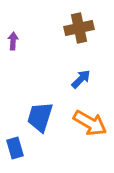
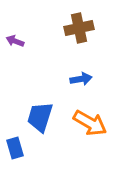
purple arrow: moved 2 px right; rotated 72 degrees counterclockwise
blue arrow: rotated 35 degrees clockwise
